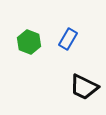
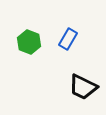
black trapezoid: moved 1 px left
